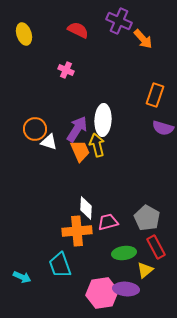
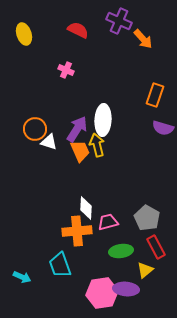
green ellipse: moved 3 px left, 2 px up
